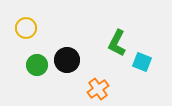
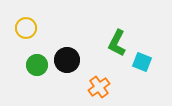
orange cross: moved 1 px right, 2 px up
